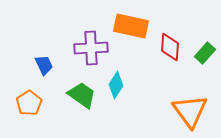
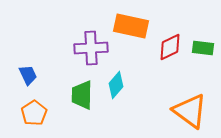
red diamond: rotated 60 degrees clockwise
green rectangle: moved 2 px left, 5 px up; rotated 55 degrees clockwise
blue trapezoid: moved 16 px left, 10 px down
cyan diamond: rotated 8 degrees clockwise
green trapezoid: rotated 124 degrees counterclockwise
orange pentagon: moved 5 px right, 10 px down
orange triangle: rotated 18 degrees counterclockwise
